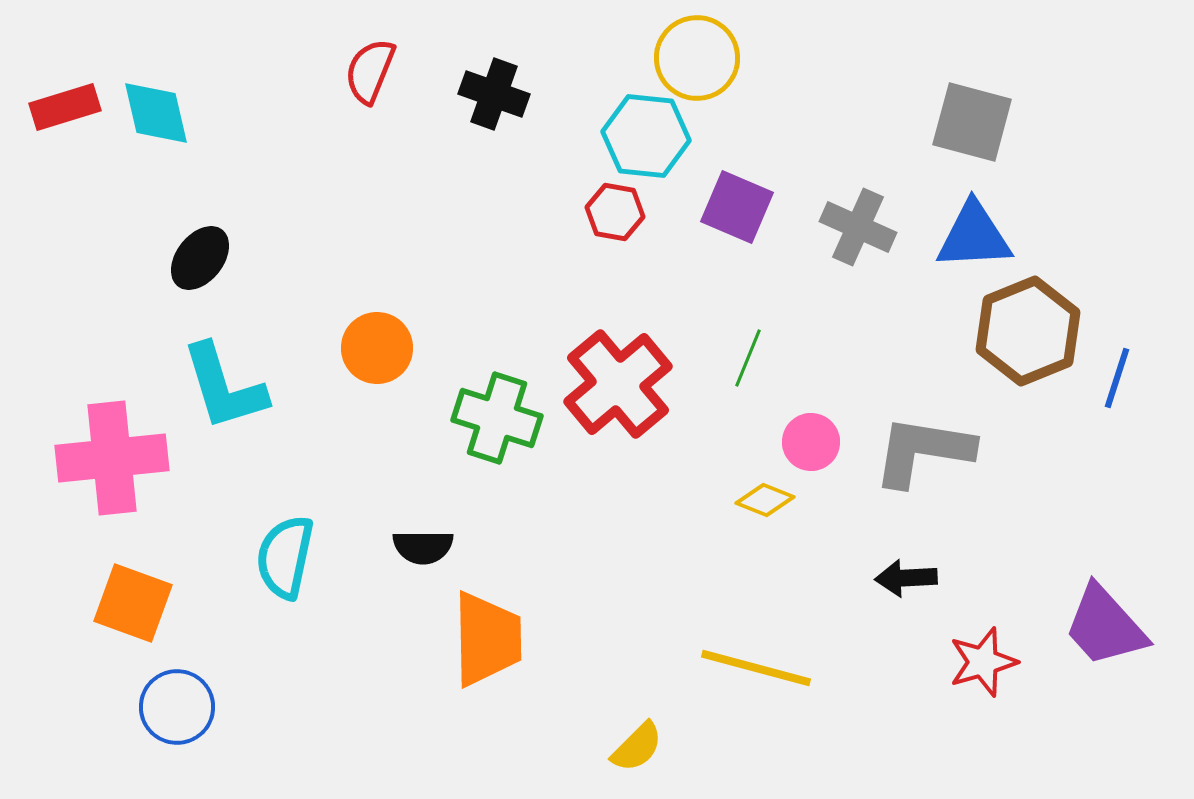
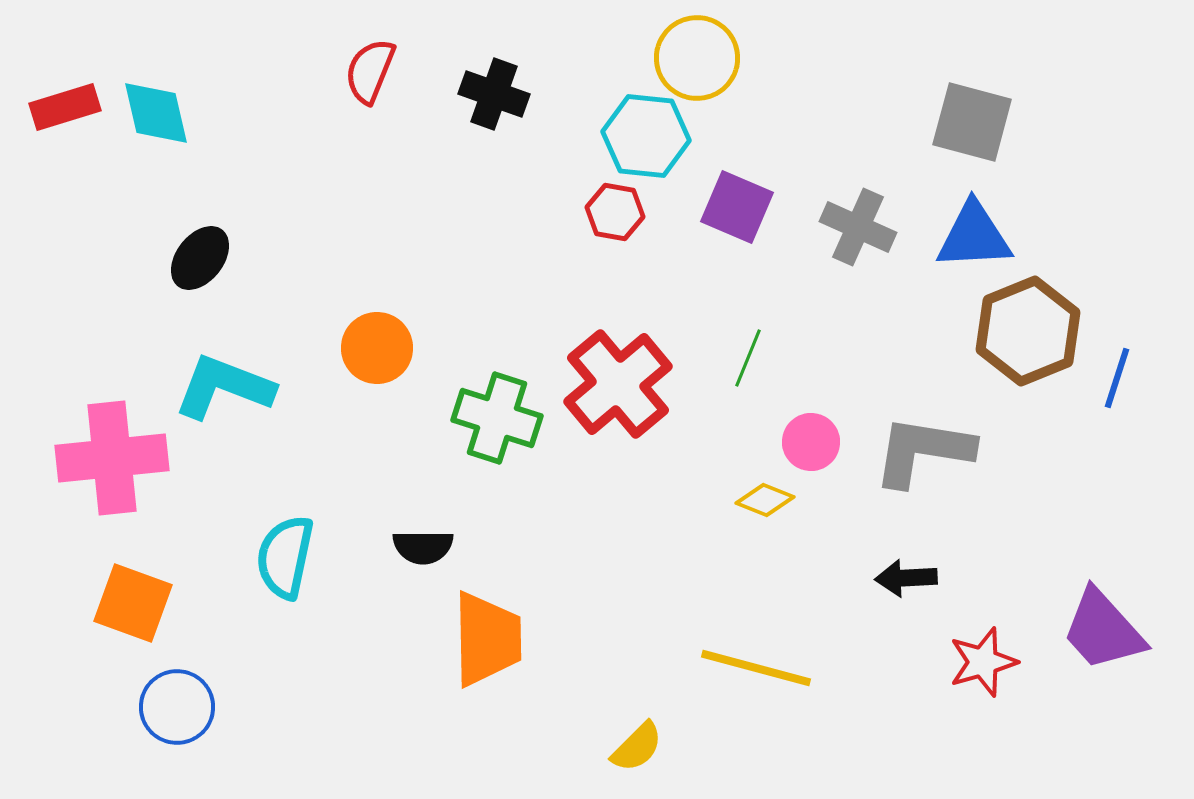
cyan L-shape: rotated 128 degrees clockwise
purple trapezoid: moved 2 px left, 4 px down
